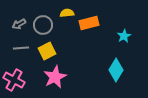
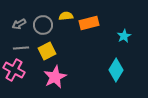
yellow semicircle: moved 1 px left, 3 px down
pink cross: moved 10 px up
